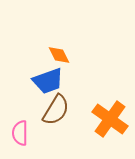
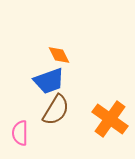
blue trapezoid: moved 1 px right
